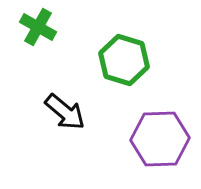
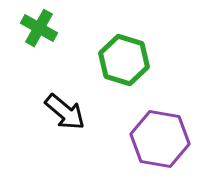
green cross: moved 1 px right, 1 px down
purple hexagon: rotated 12 degrees clockwise
